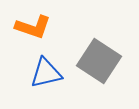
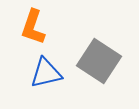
orange L-shape: rotated 90 degrees clockwise
